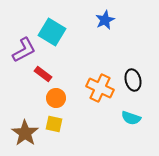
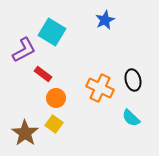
cyan semicircle: rotated 24 degrees clockwise
yellow square: rotated 24 degrees clockwise
